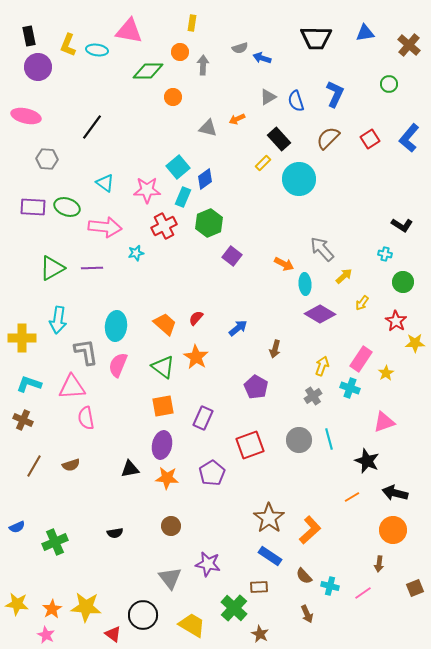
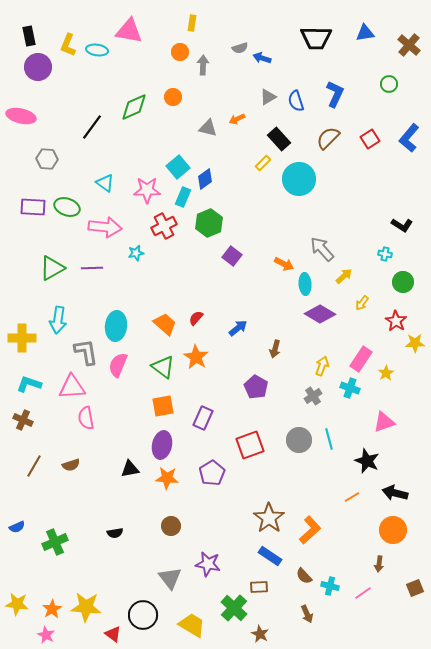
green diamond at (148, 71): moved 14 px left, 36 px down; rotated 24 degrees counterclockwise
pink ellipse at (26, 116): moved 5 px left
